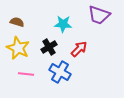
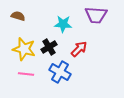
purple trapezoid: moved 3 px left; rotated 15 degrees counterclockwise
brown semicircle: moved 1 px right, 6 px up
yellow star: moved 6 px right, 1 px down; rotated 10 degrees counterclockwise
